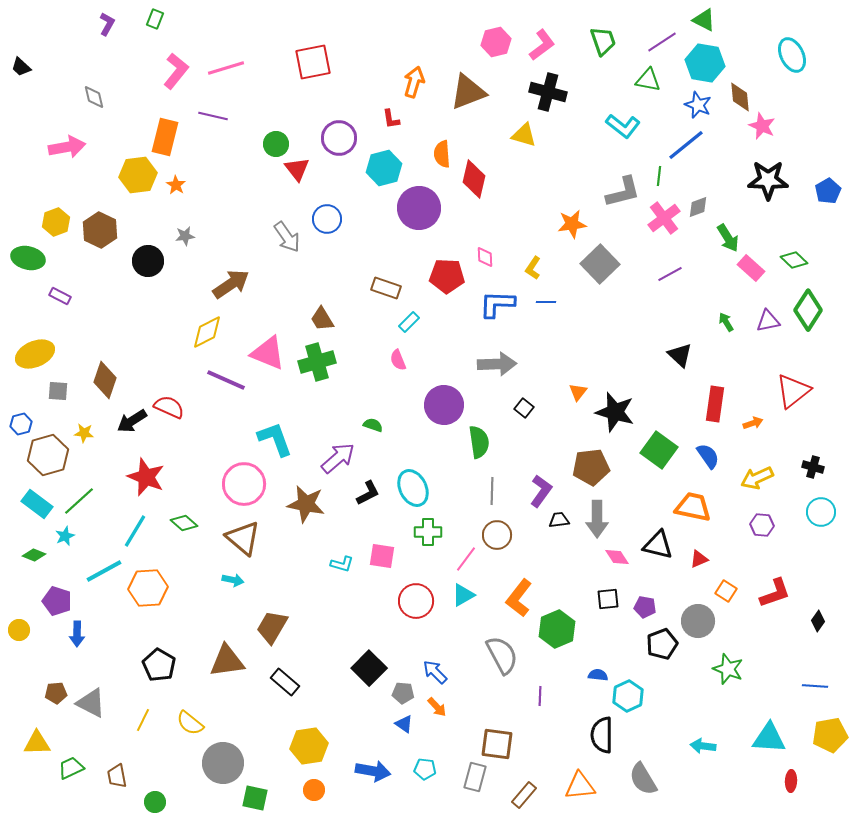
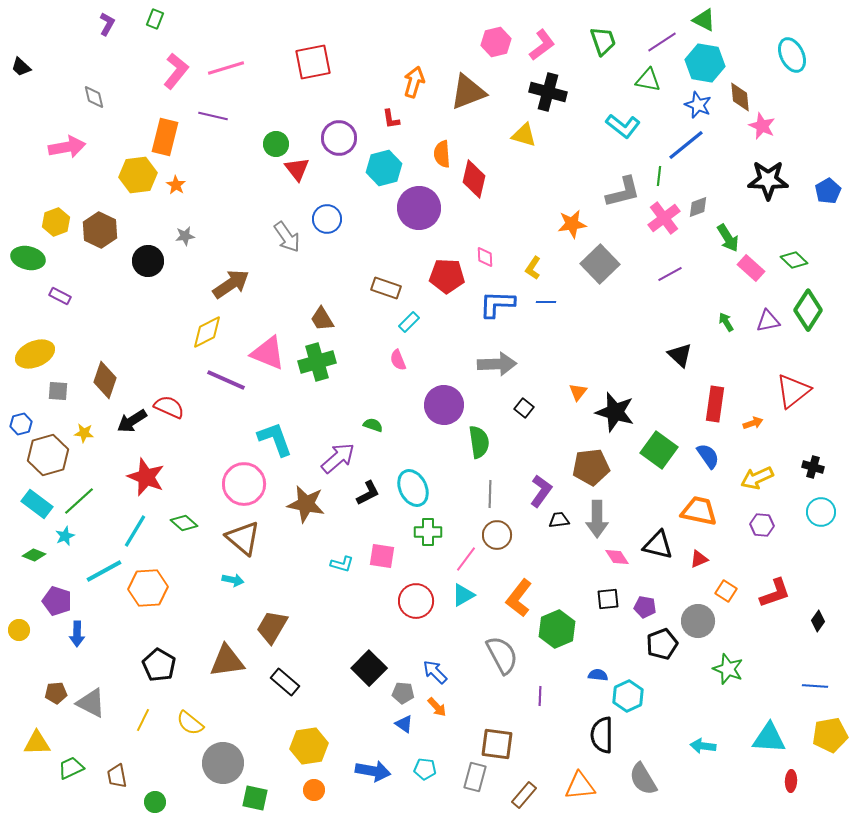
gray line at (492, 491): moved 2 px left, 3 px down
orange trapezoid at (693, 507): moved 6 px right, 4 px down
